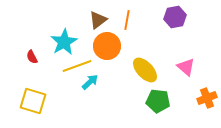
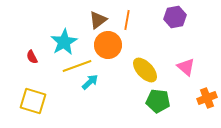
orange circle: moved 1 px right, 1 px up
